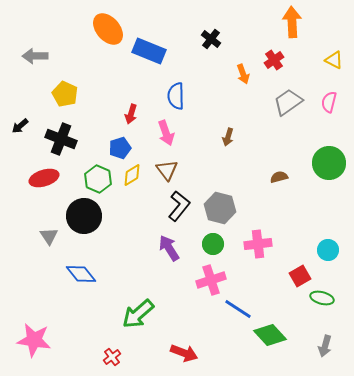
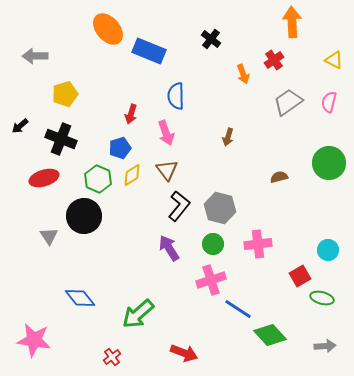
yellow pentagon at (65, 94): rotated 30 degrees clockwise
blue diamond at (81, 274): moved 1 px left, 24 px down
gray arrow at (325, 346): rotated 110 degrees counterclockwise
